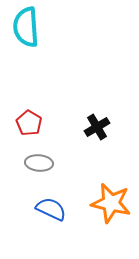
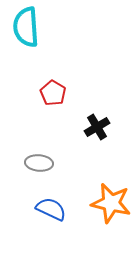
red pentagon: moved 24 px right, 30 px up
